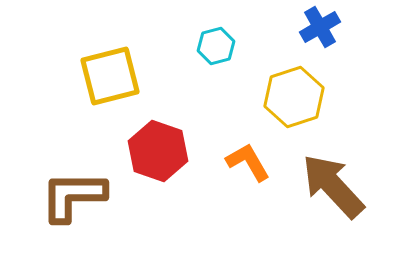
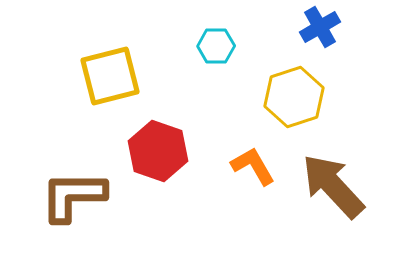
cyan hexagon: rotated 15 degrees clockwise
orange L-shape: moved 5 px right, 4 px down
